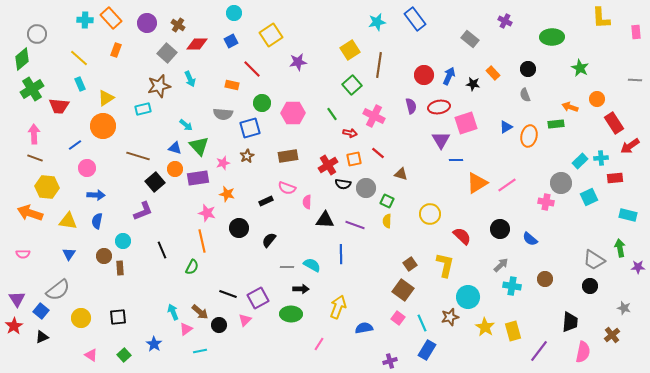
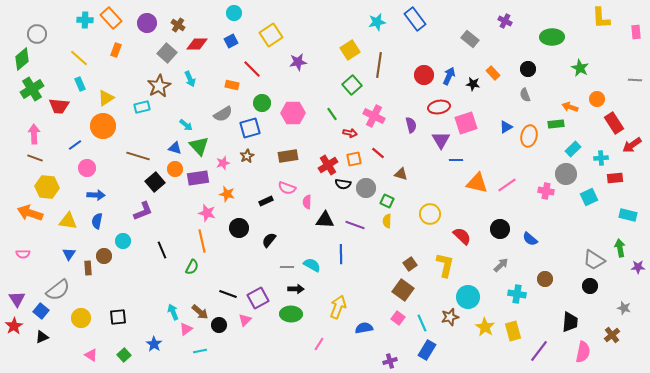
brown star at (159, 86): rotated 15 degrees counterclockwise
purple semicircle at (411, 106): moved 19 px down
cyan rectangle at (143, 109): moved 1 px left, 2 px up
gray semicircle at (223, 114): rotated 36 degrees counterclockwise
red arrow at (630, 146): moved 2 px right, 1 px up
cyan rectangle at (580, 161): moved 7 px left, 12 px up
orange triangle at (477, 183): rotated 45 degrees clockwise
gray circle at (561, 183): moved 5 px right, 9 px up
pink cross at (546, 202): moved 11 px up
brown rectangle at (120, 268): moved 32 px left
cyan cross at (512, 286): moved 5 px right, 8 px down
black arrow at (301, 289): moved 5 px left
